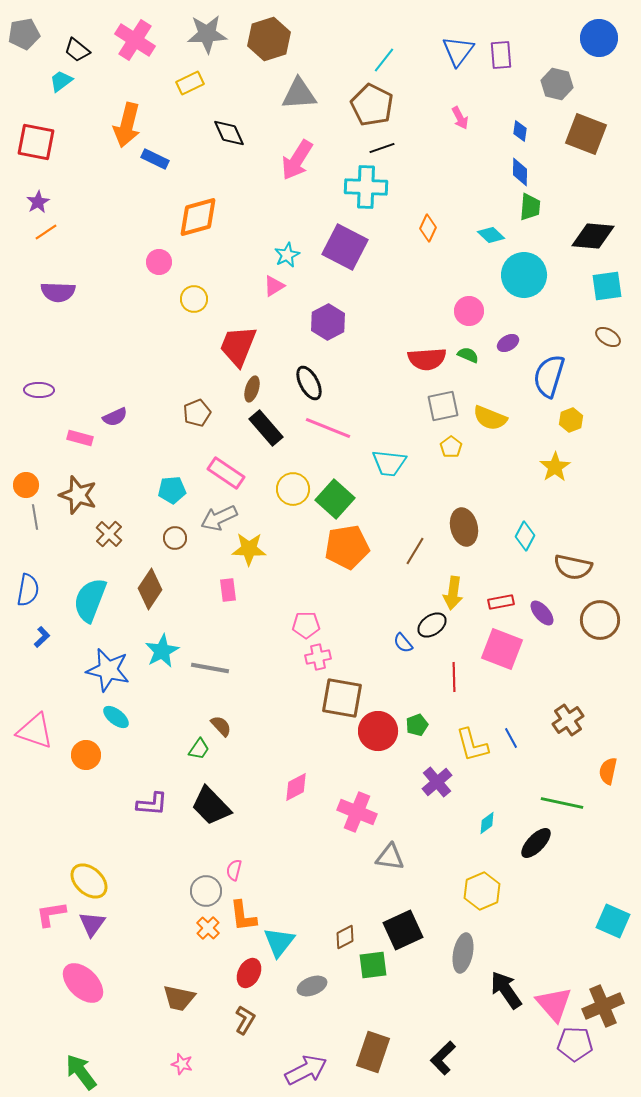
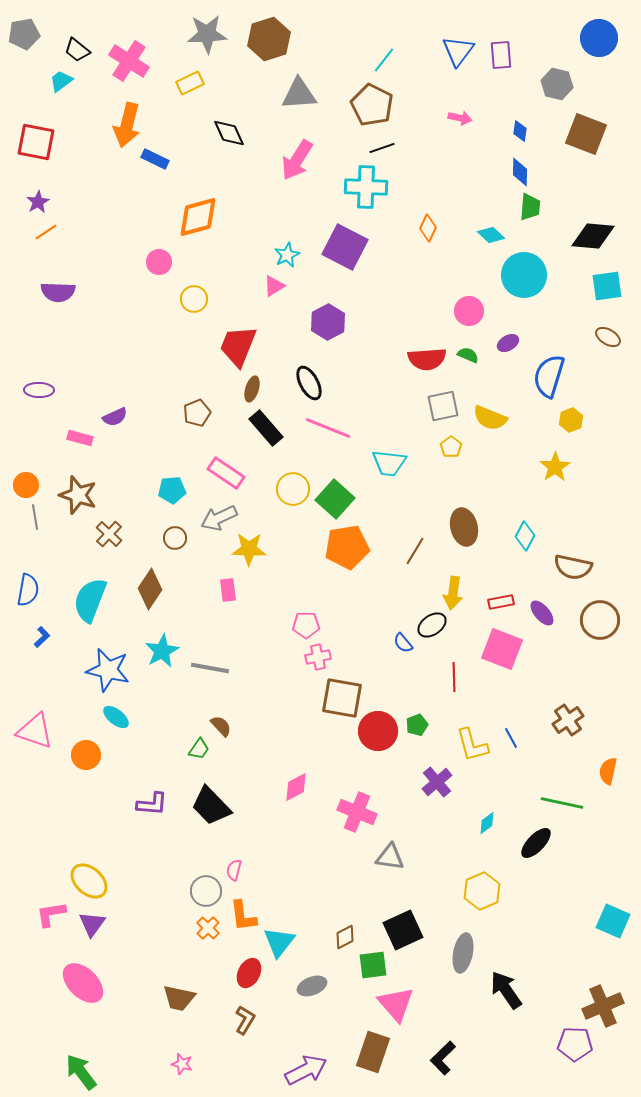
pink cross at (135, 40): moved 6 px left, 21 px down
pink arrow at (460, 118): rotated 50 degrees counterclockwise
pink triangle at (554, 1004): moved 158 px left
